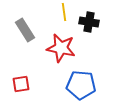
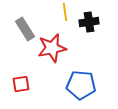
yellow line: moved 1 px right
black cross: rotated 18 degrees counterclockwise
gray rectangle: moved 1 px up
red star: moved 9 px left; rotated 24 degrees counterclockwise
